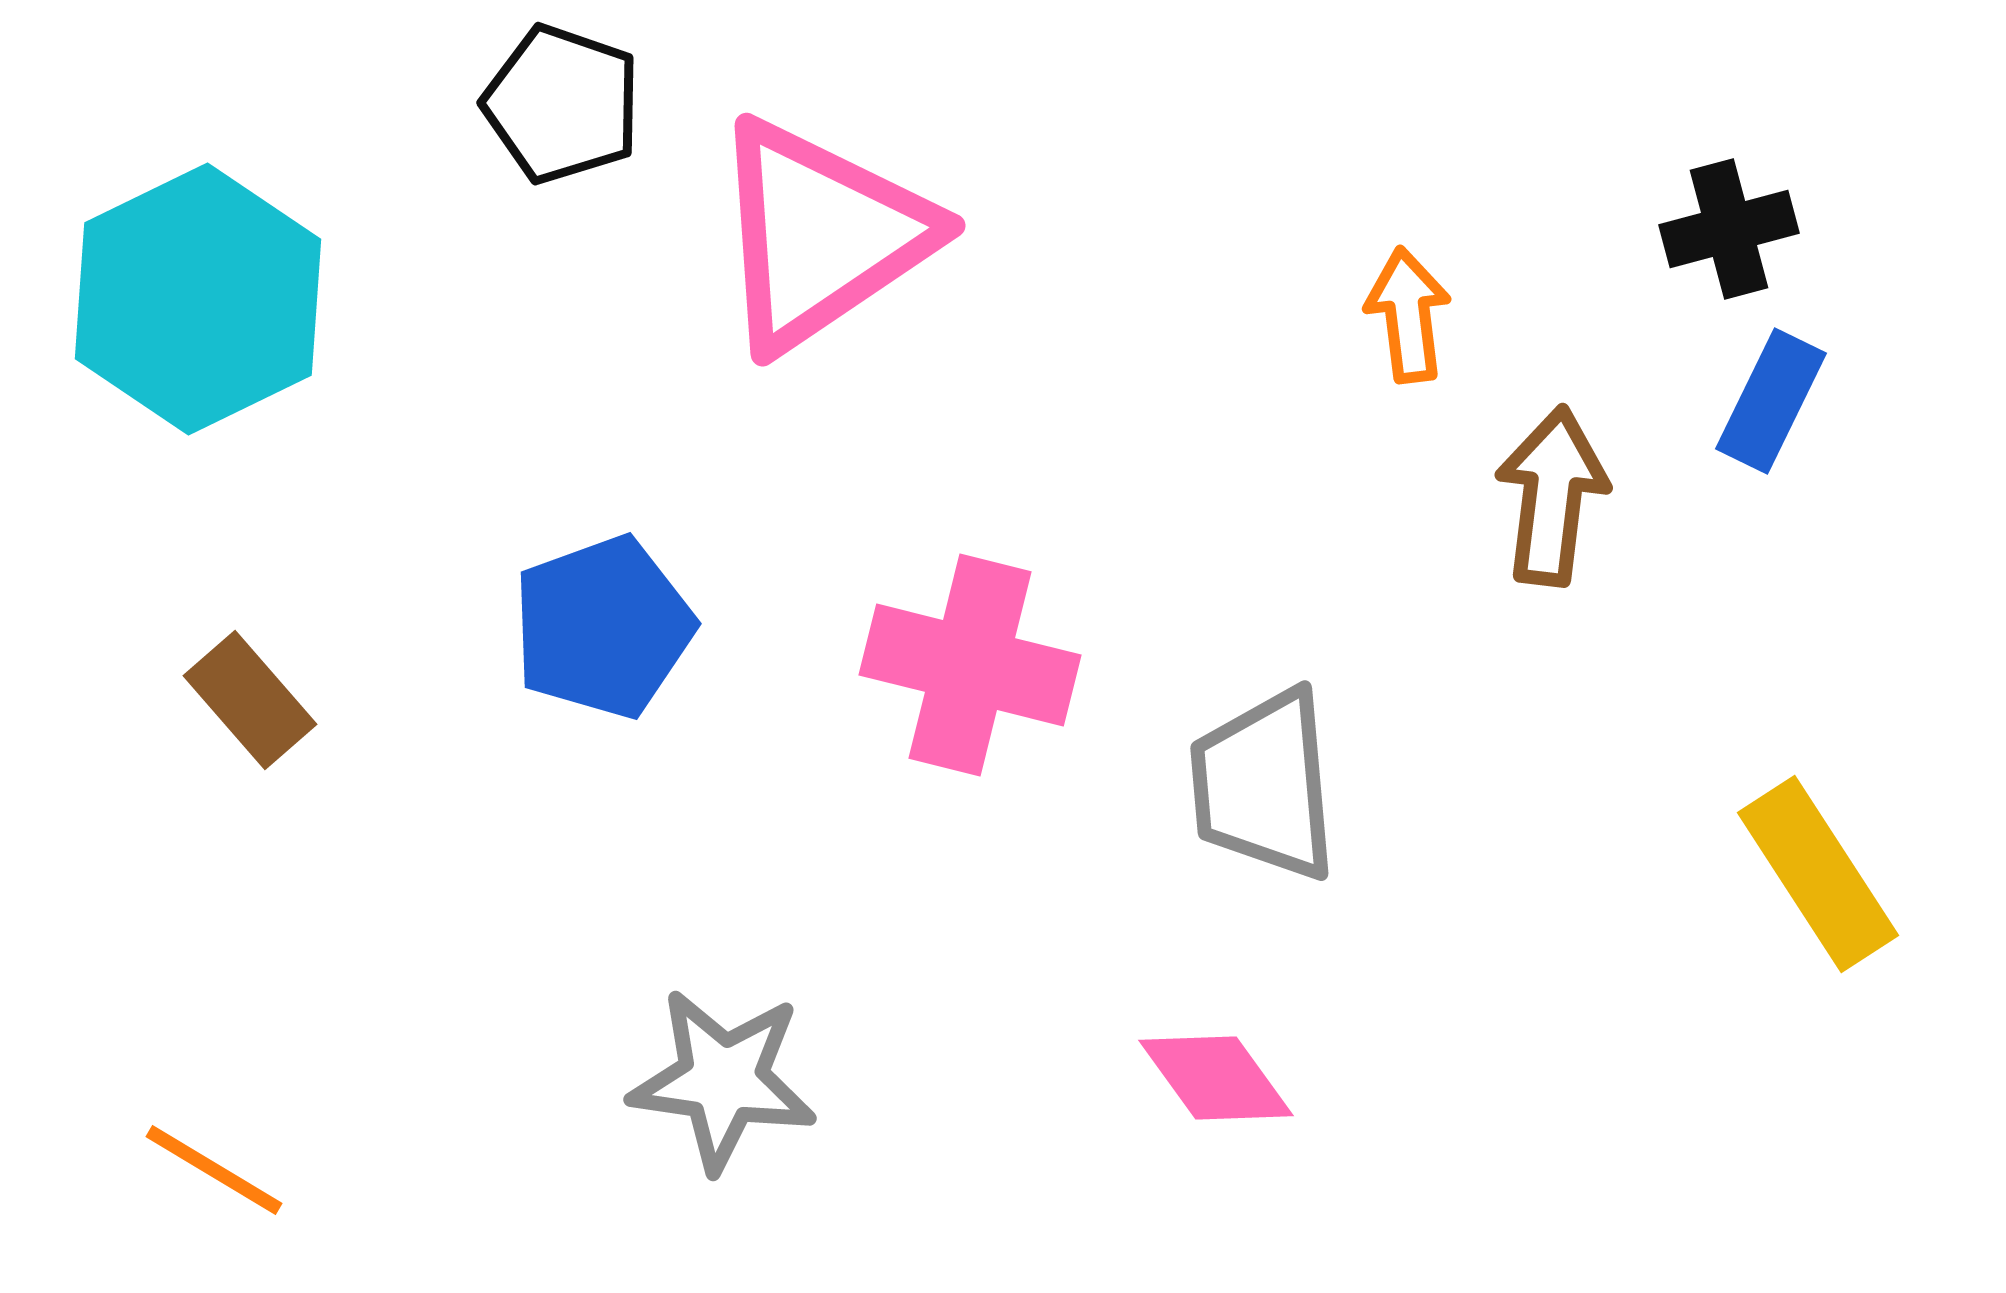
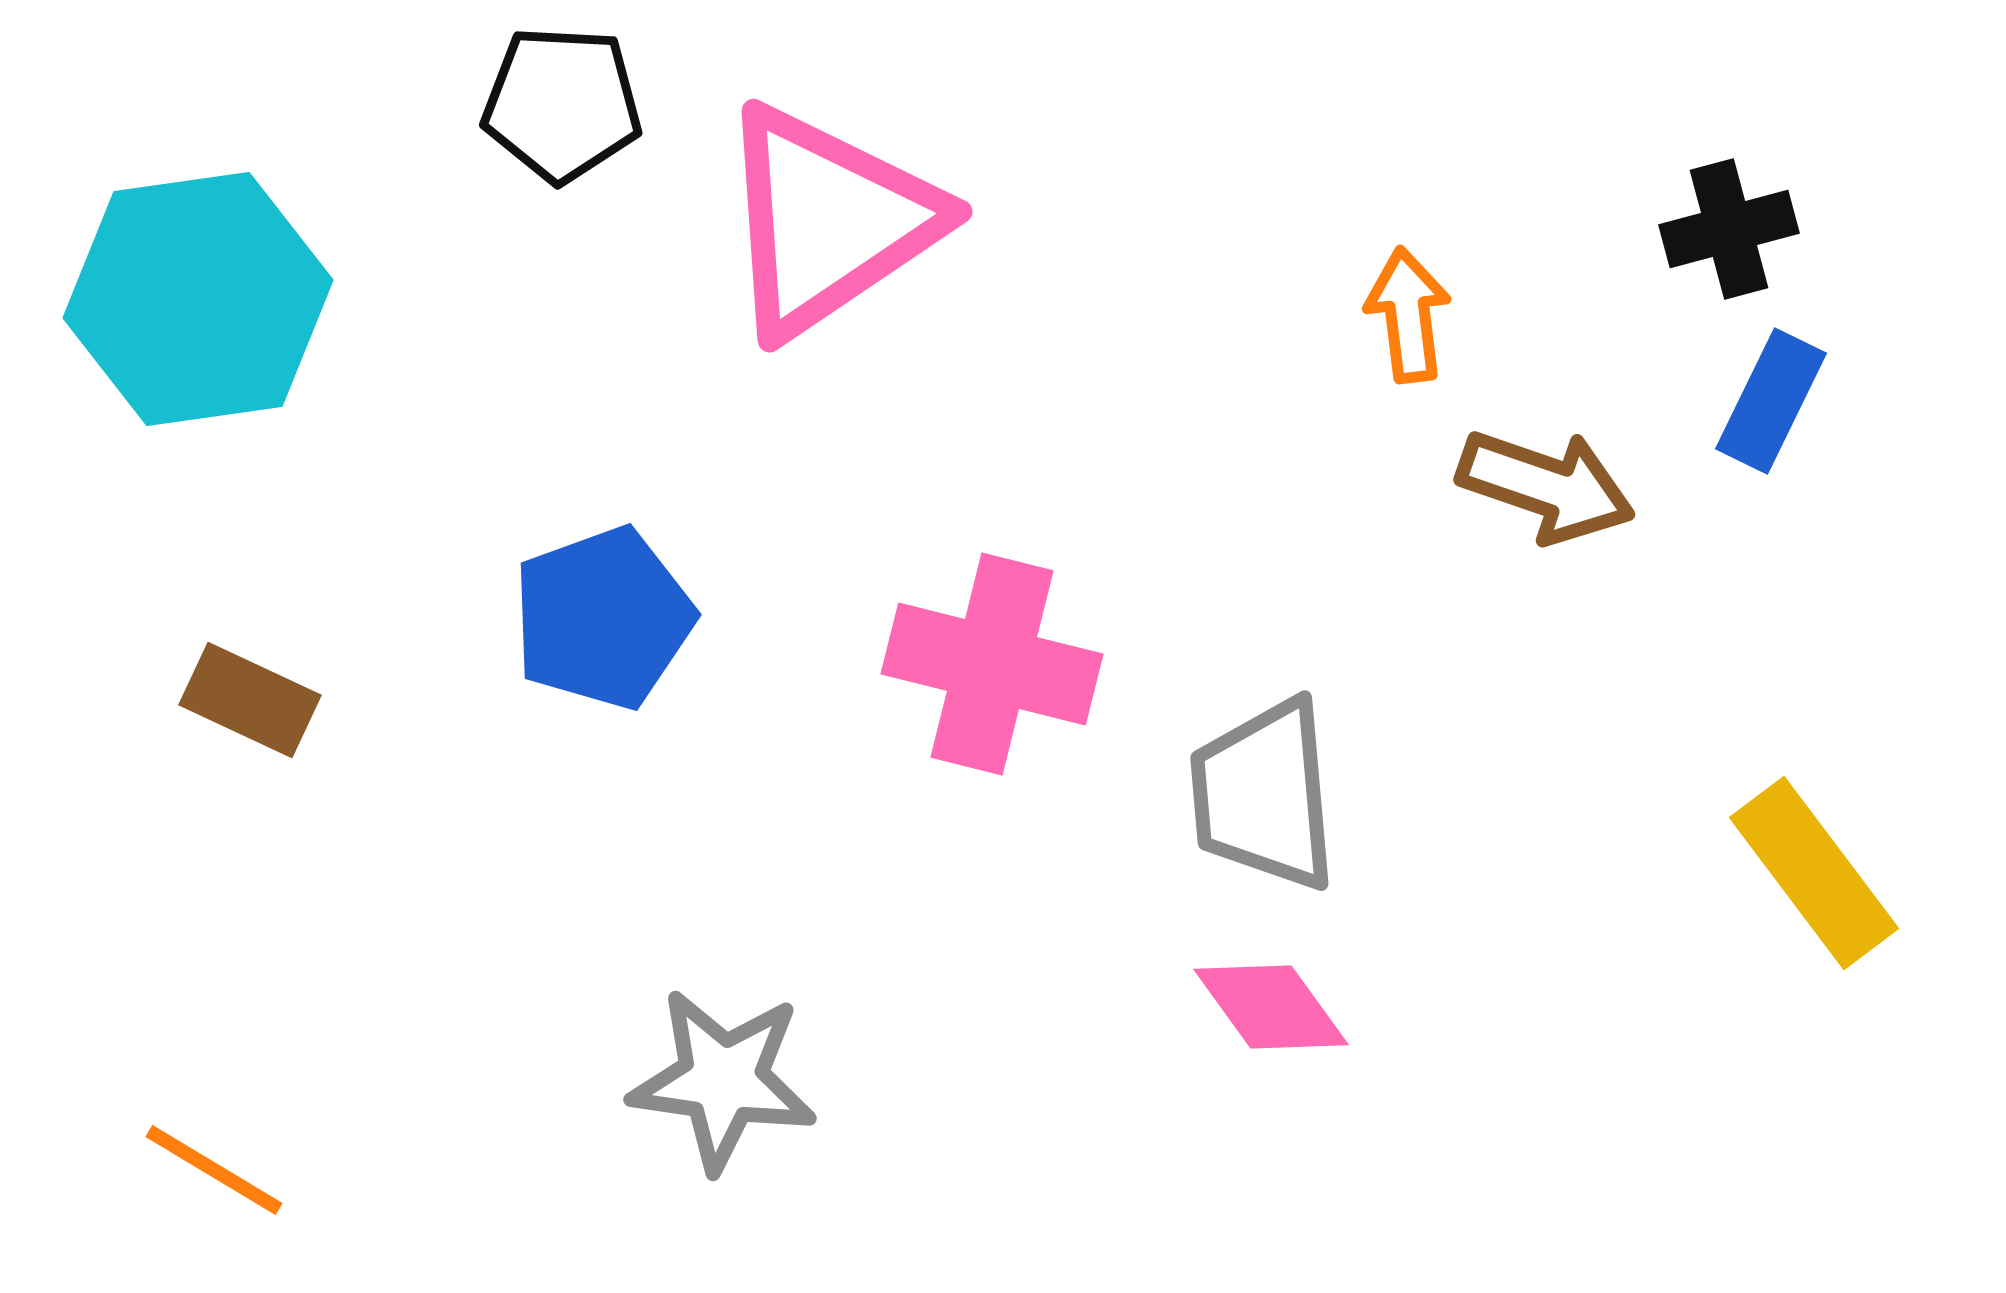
black pentagon: rotated 16 degrees counterclockwise
pink triangle: moved 7 px right, 14 px up
cyan hexagon: rotated 18 degrees clockwise
brown arrow: moved 6 px left, 10 px up; rotated 102 degrees clockwise
blue pentagon: moved 9 px up
pink cross: moved 22 px right, 1 px up
brown rectangle: rotated 24 degrees counterclockwise
gray trapezoid: moved 10 px down
yellow rectangle: moved 4 px left, 1 px up; rotated 4 degrees counterclockwise
pink diamond: moved 55 px right, 71 px up
